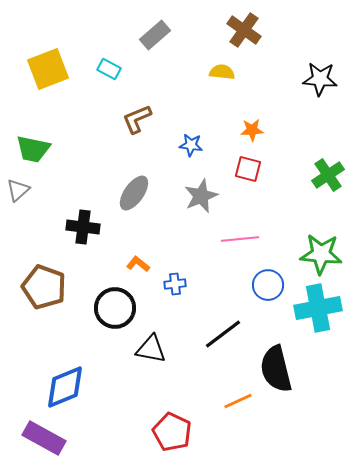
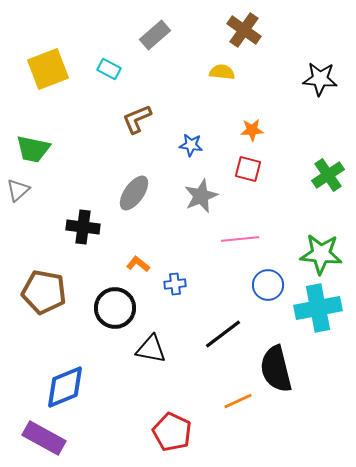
brown pentagon: moved 5 px down; rotated 9 degrees counterclockwise
